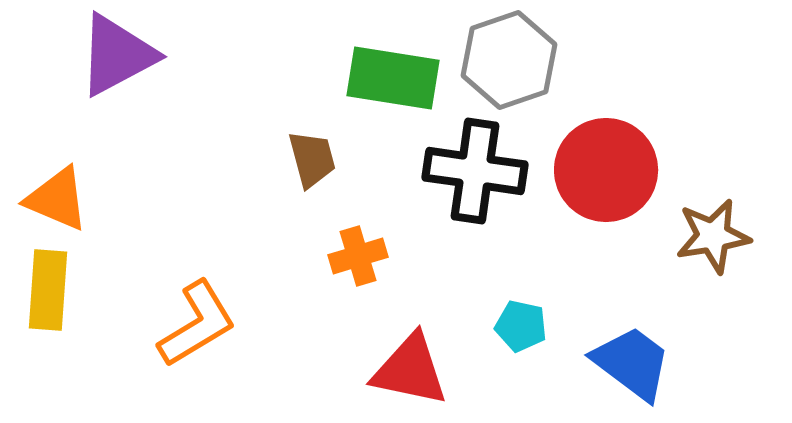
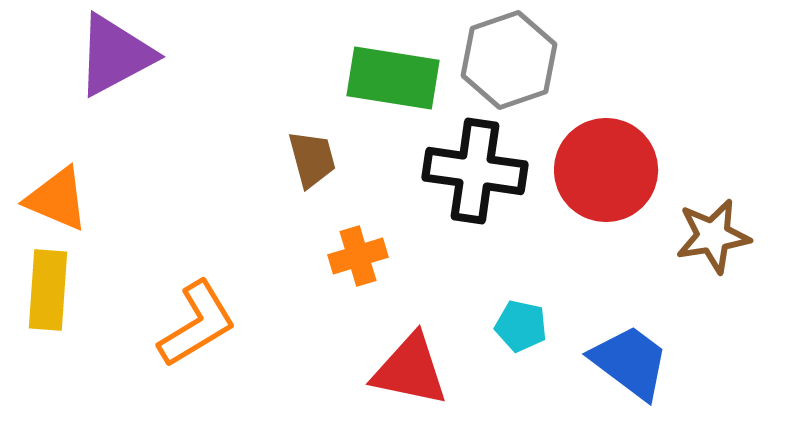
purple triangle: moved 2 px left
blue trapezoid: moved 2 px left, 1 px up
